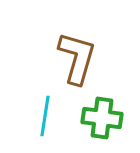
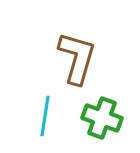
green cross: rotated 12 degrees clockwise
